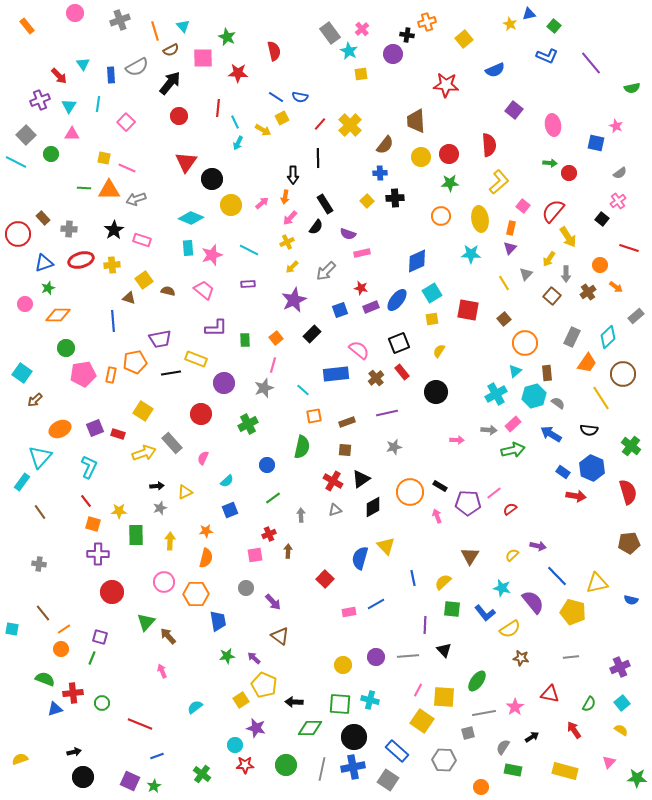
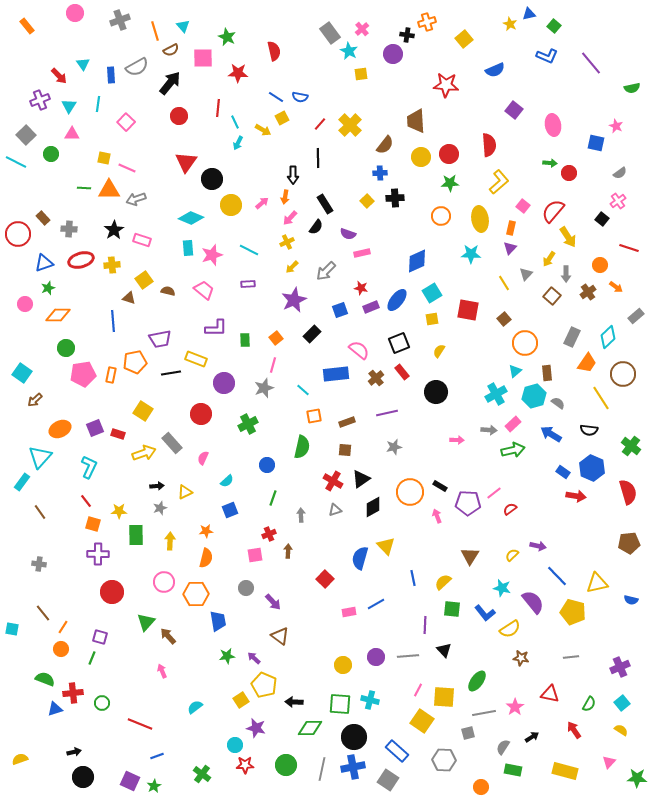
green line at (273, 498): rotated 35 degrees counterclockwise
orange line at (64, 629): moved 1 px left, 2 px up; rotated 24 degrees counterclockwise
